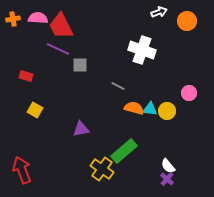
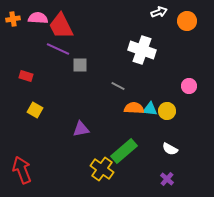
pink circle: moved 7 px up
orange semicircle: rotated 12 degrees counterclockwise
white semicircle: moved 2 px right, 17 px up; rotated 21 degrees counterclockwise
